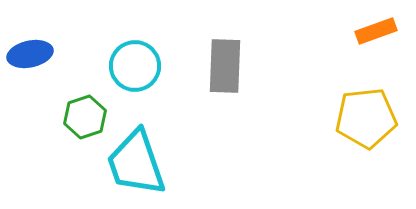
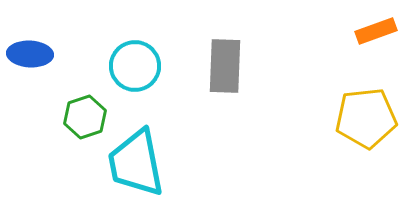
blue ellipse: rotated 15 degrees clockwise
cyan trapezoid: rotated 8 degrees clockwise
